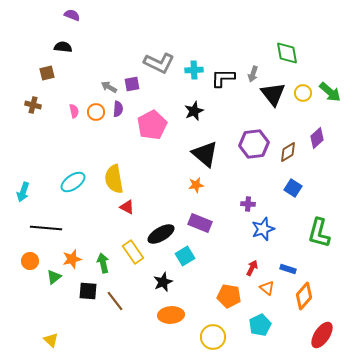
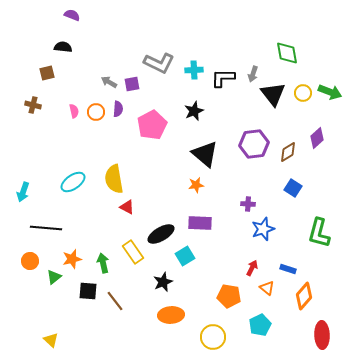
gray arrow at (109, 87): moved 5 px up
green arrow at (330, 92): rotated 20 degrees counterclockwise
purple rectangle at (200, 223): rotated 20 degrees counterclockwise
red ellipse at (322, 335): rotated 36 degrees counterclockwise
